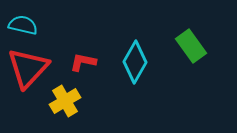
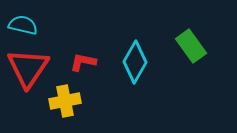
red triangle: rotated 9 degrees counterclockwise
yellow cross: rotated 20 degrees clockwise
